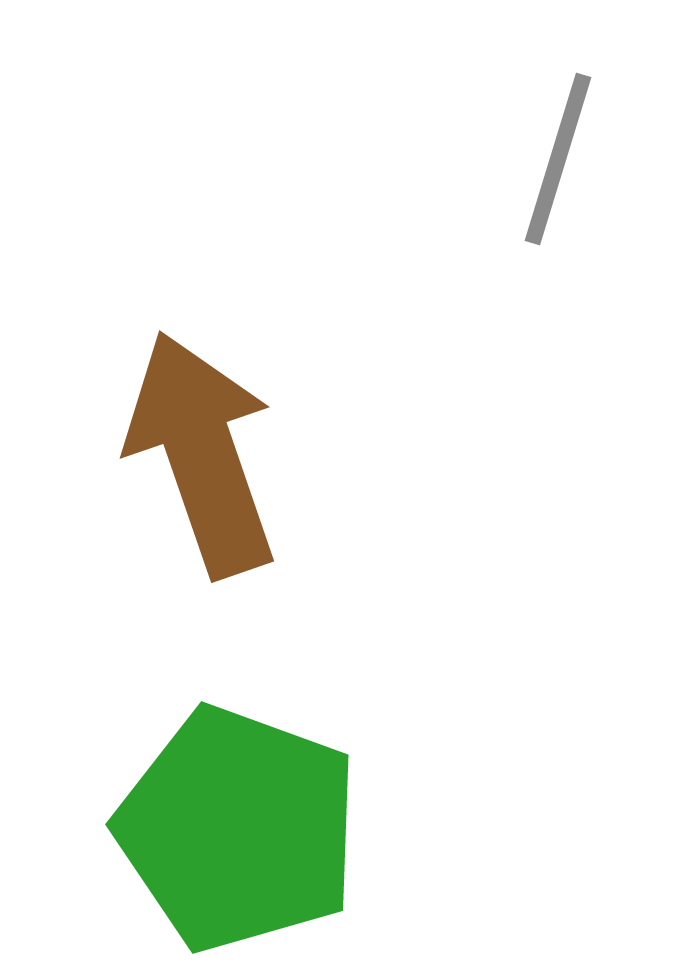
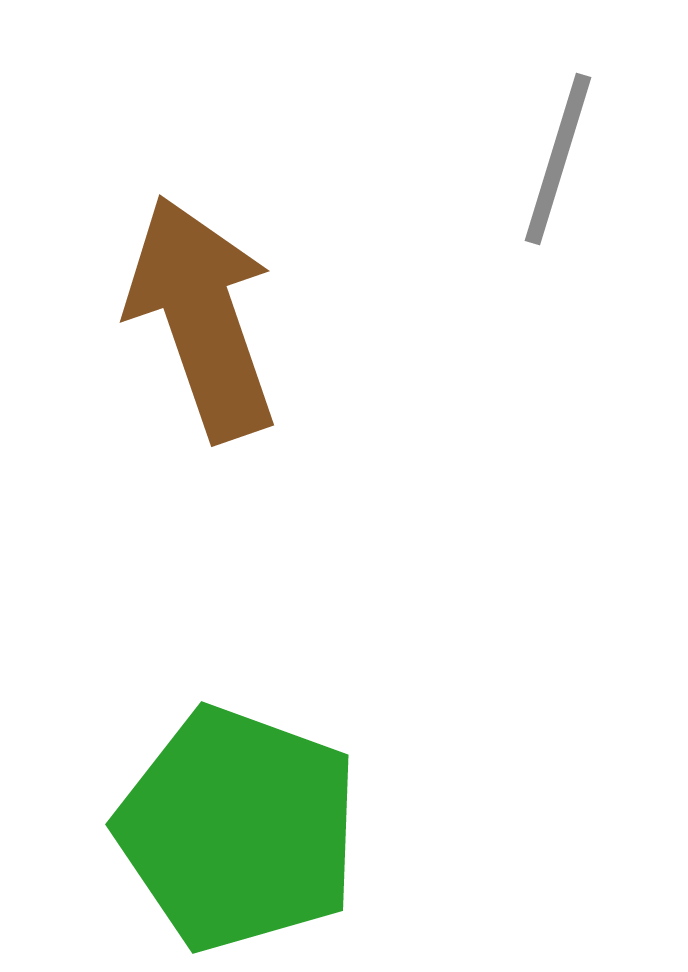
brown arrow: moved 136 px up
